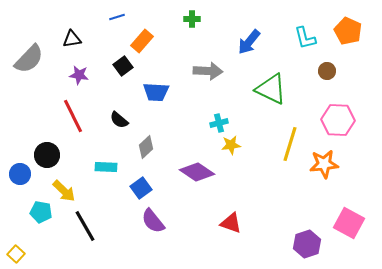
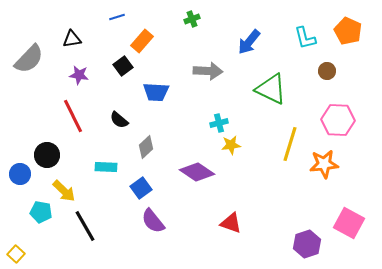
green cross: rotated 21 degrees counterclockwise
